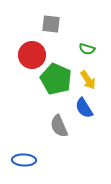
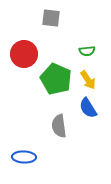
gray square: moved 6 px up
green semicircle: moved 2 px down; rotated 21 degrees counterclockwise
red circle: moved 8 px left, 1 px up
blue semicircle: moved 4 px right
gray semicircle: rotated 15 degrees clockwise
blue ellipse: moved 3 px up
